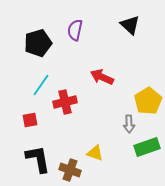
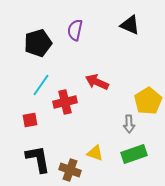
black triangle: rotated 20 degrees counterclockwise
red arrow: moved 5 px left, 5 px down
green rectangle: moved 13 px left, 7 px down
